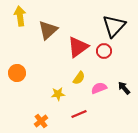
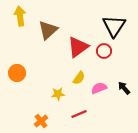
black triangle: rotated 10 degrees counterclockwise
